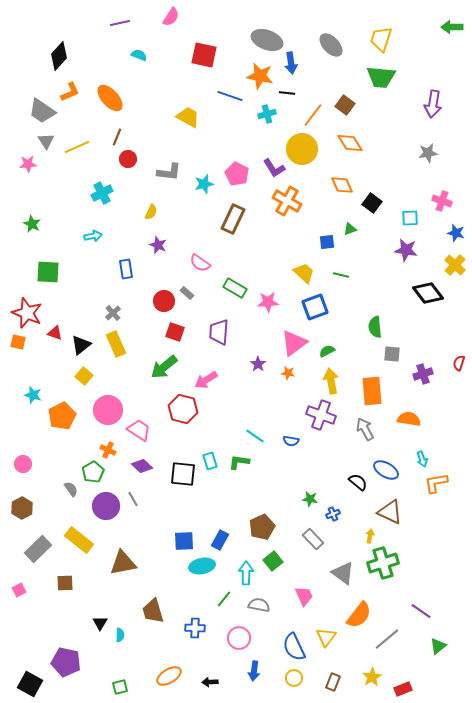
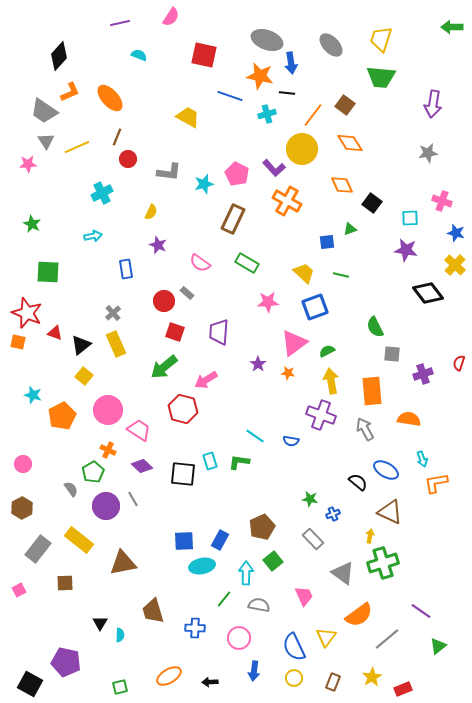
gray trapezoid at (42, 111): moved 2 px right
purple L-shape at (274, 168): rotated 10 degrees counterclockwise
green rectangle at (235, 288): moved 12 px right, 25 px up
green semicircle at (375, 327): rotated 20 degrees counterclockwise
gray rectangle at (38, 549): rotated 8 degrees counterclockwise
orange semicircle at (359, 615): rotated 16 degrees clockwise
